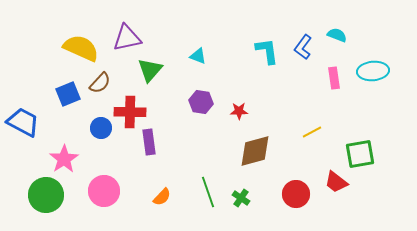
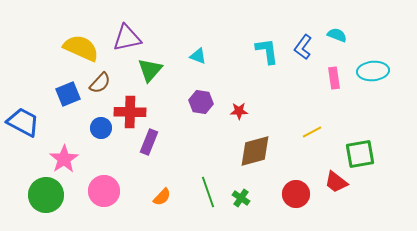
purple rectangle: rotated 30 degrees clockwise
